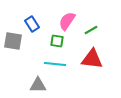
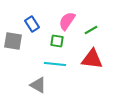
gray triangle: rotated 30 degrees clockwise
